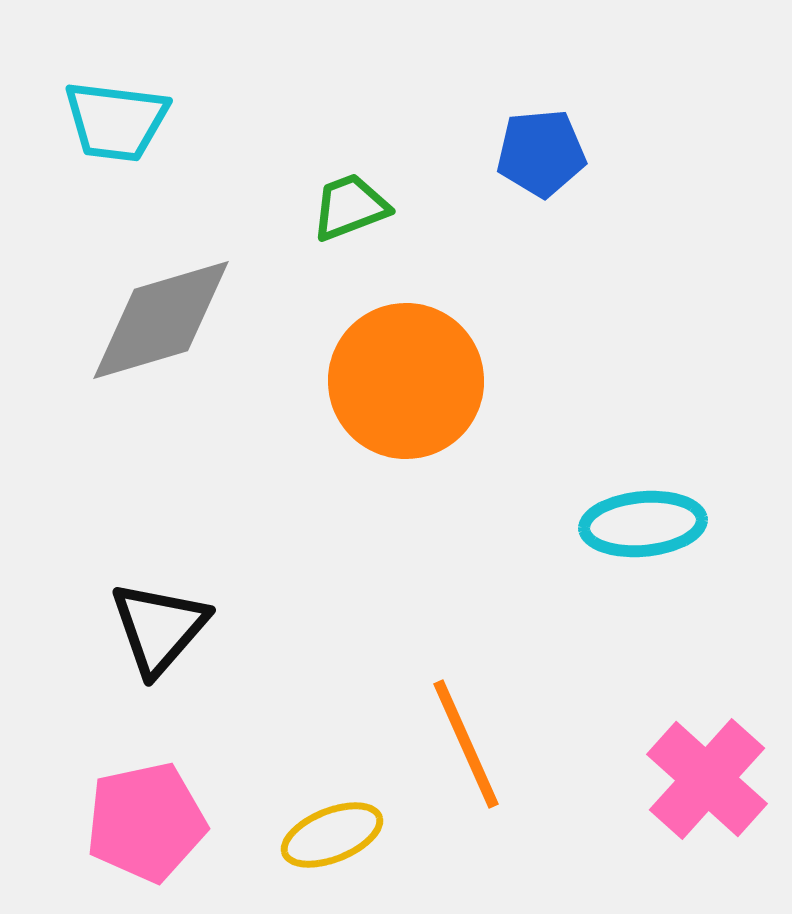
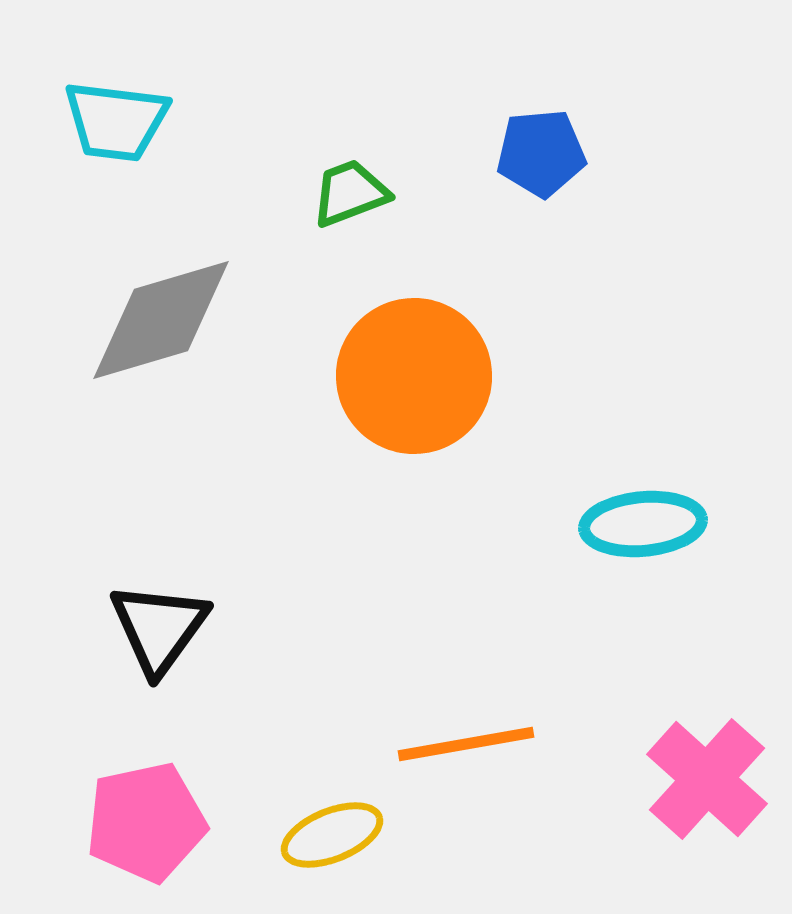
green trapezoid: moved 14 px up
orange circle: moved 8 px right, 5 px up
black triangle: rotated 5 degrees counterclockwise
orange line: rotated 76 degrees counterclockwise
